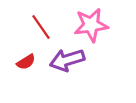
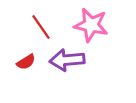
pink star: rotated 20 degrees clockwise
purple arrow: rotated 12 degrees clockwise
